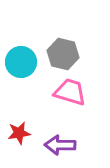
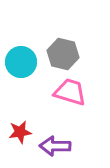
red star: moved 1 px right, 1 px up
purple arrow: moved 5 px left, 1 px down
